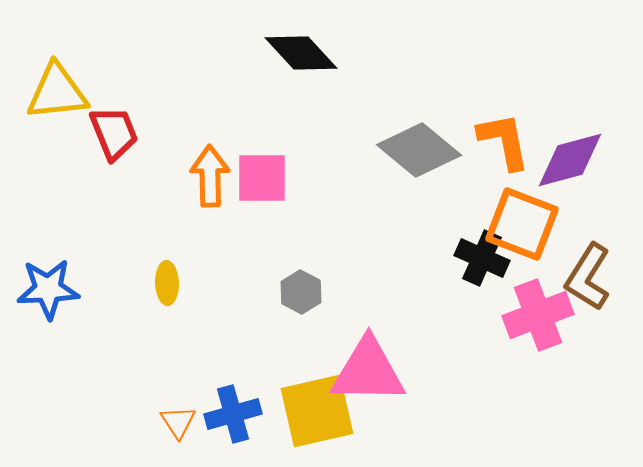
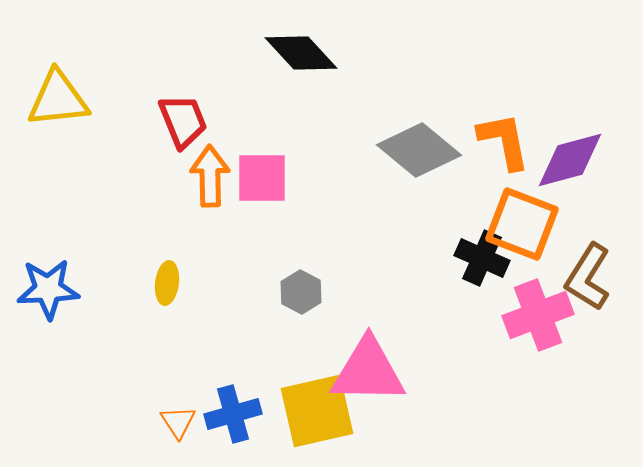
yellow triangle: moved 1 px right, 7 px down
red trapezoid: moved 69 px right, 12 px up
yellow ellipse: rotated 9 degrees clockwise
